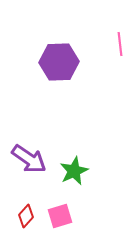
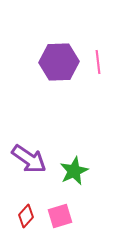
pink line: moved 22 px left, 18 px down
